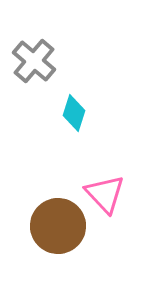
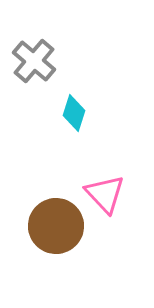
brown circle: moved 2 px left
